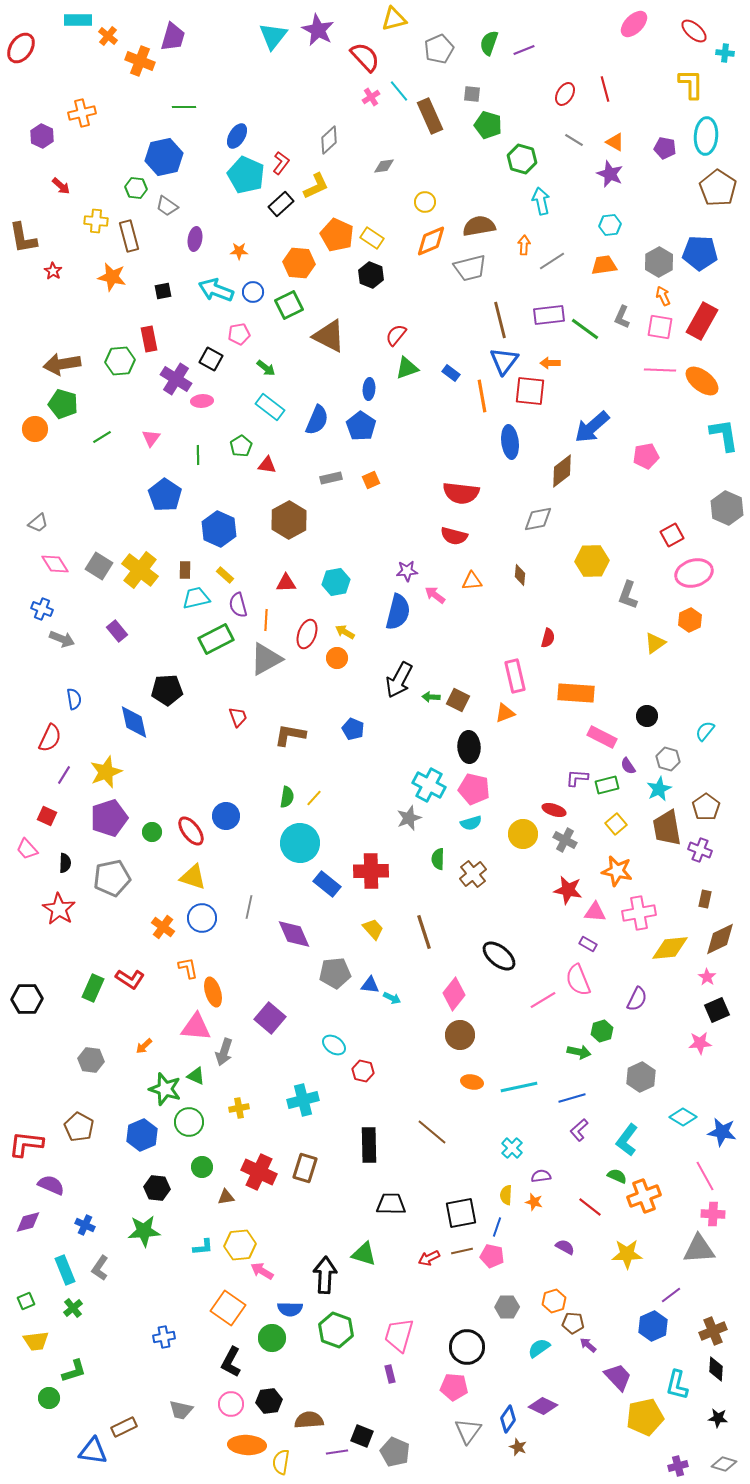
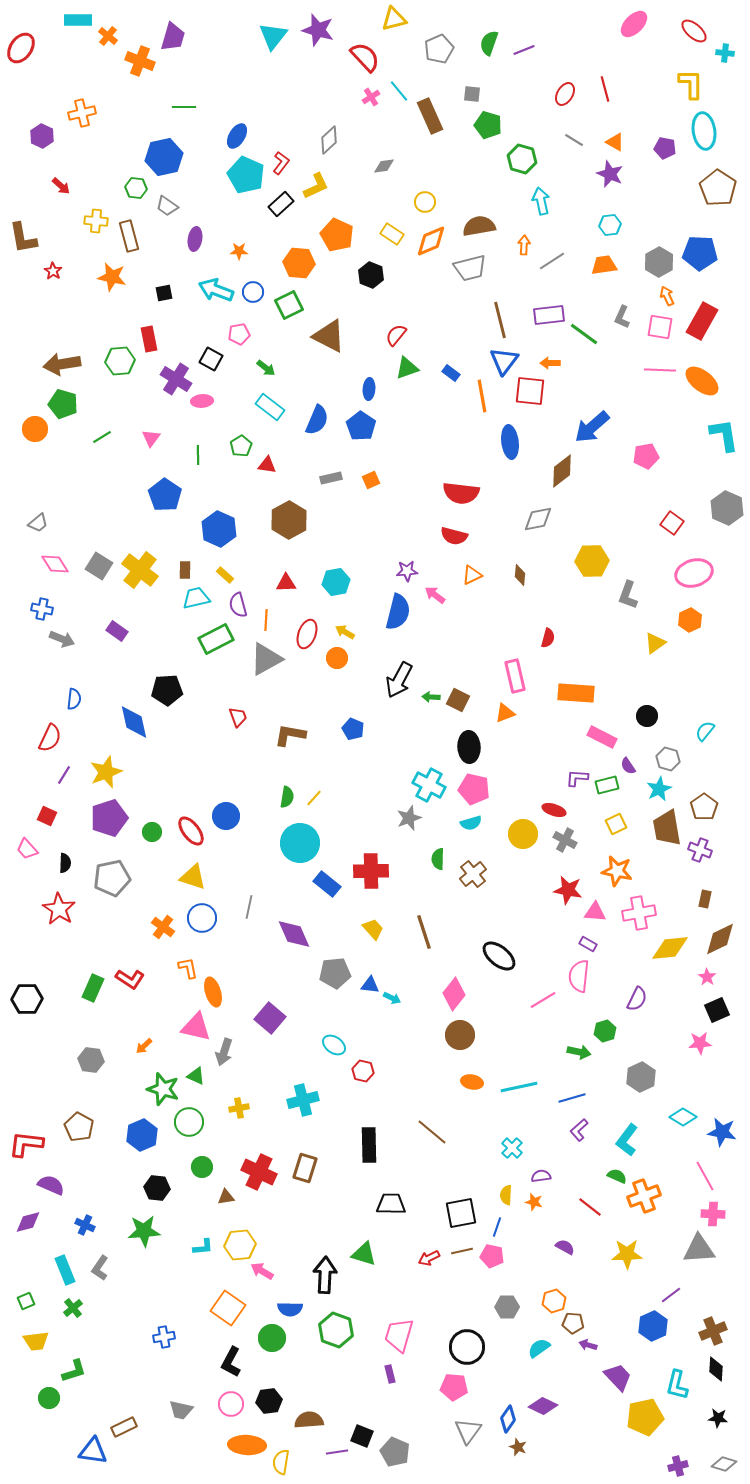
purple star at (318, 30): rotated 12 degrees counterclockwise
cyan ellipse at (706, 136): moved 2 px left, 5 px up; rotated 12 degrees counterclockwise
yellow rectangle at (372, 238): moved 20 px right, 4 px up
black square at (163, 291): moved 1 px right, 2 px down
orange arrow at (663, 296): moved 4 px right
green line at (585, 329): moved 1 px left, 5 px down
red square at (672, 535): moved 12 px up; rotated 25 degrees counterclockwise
orange triangle at (472, 581): moved 6 px up; rotated 20 degrees counterclockwise
blue cross at (42, 609): rotated 10 degrees counterclockwise
purple rectangle at (117, 631): rotated 15 degrees counterclockwise
blue semicircle at (74, 699): rotated 15 degrees clockwise
brown pentagon at (706, 807): moved 2 px left
yellow square at (616, 824): rotated 15 degrees clockwise
pink semicircle at (578, 980): moved 1 px right, 4 px up; rotated 28 degrees clockwise
pink triangle at (196, 1027): rotated 8 degrees clockwise
green hexagon at (602, 1031): moved 3 px right
green star at (165, 1089): moved 2 px left
purple arrow at (588, 1345): rotated 24 degrees counterclockwise
